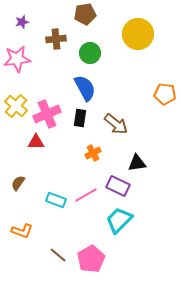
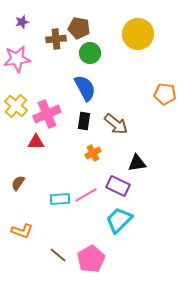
brown pentagon: moved 6 px left, 14 px down; rotated 20 degrees clockwise
black rectangle: moved 4 px right, 3 px down
cyan rectangle: moved 4 px right, 1 px up; rotated 24 degrees counterclockwise
